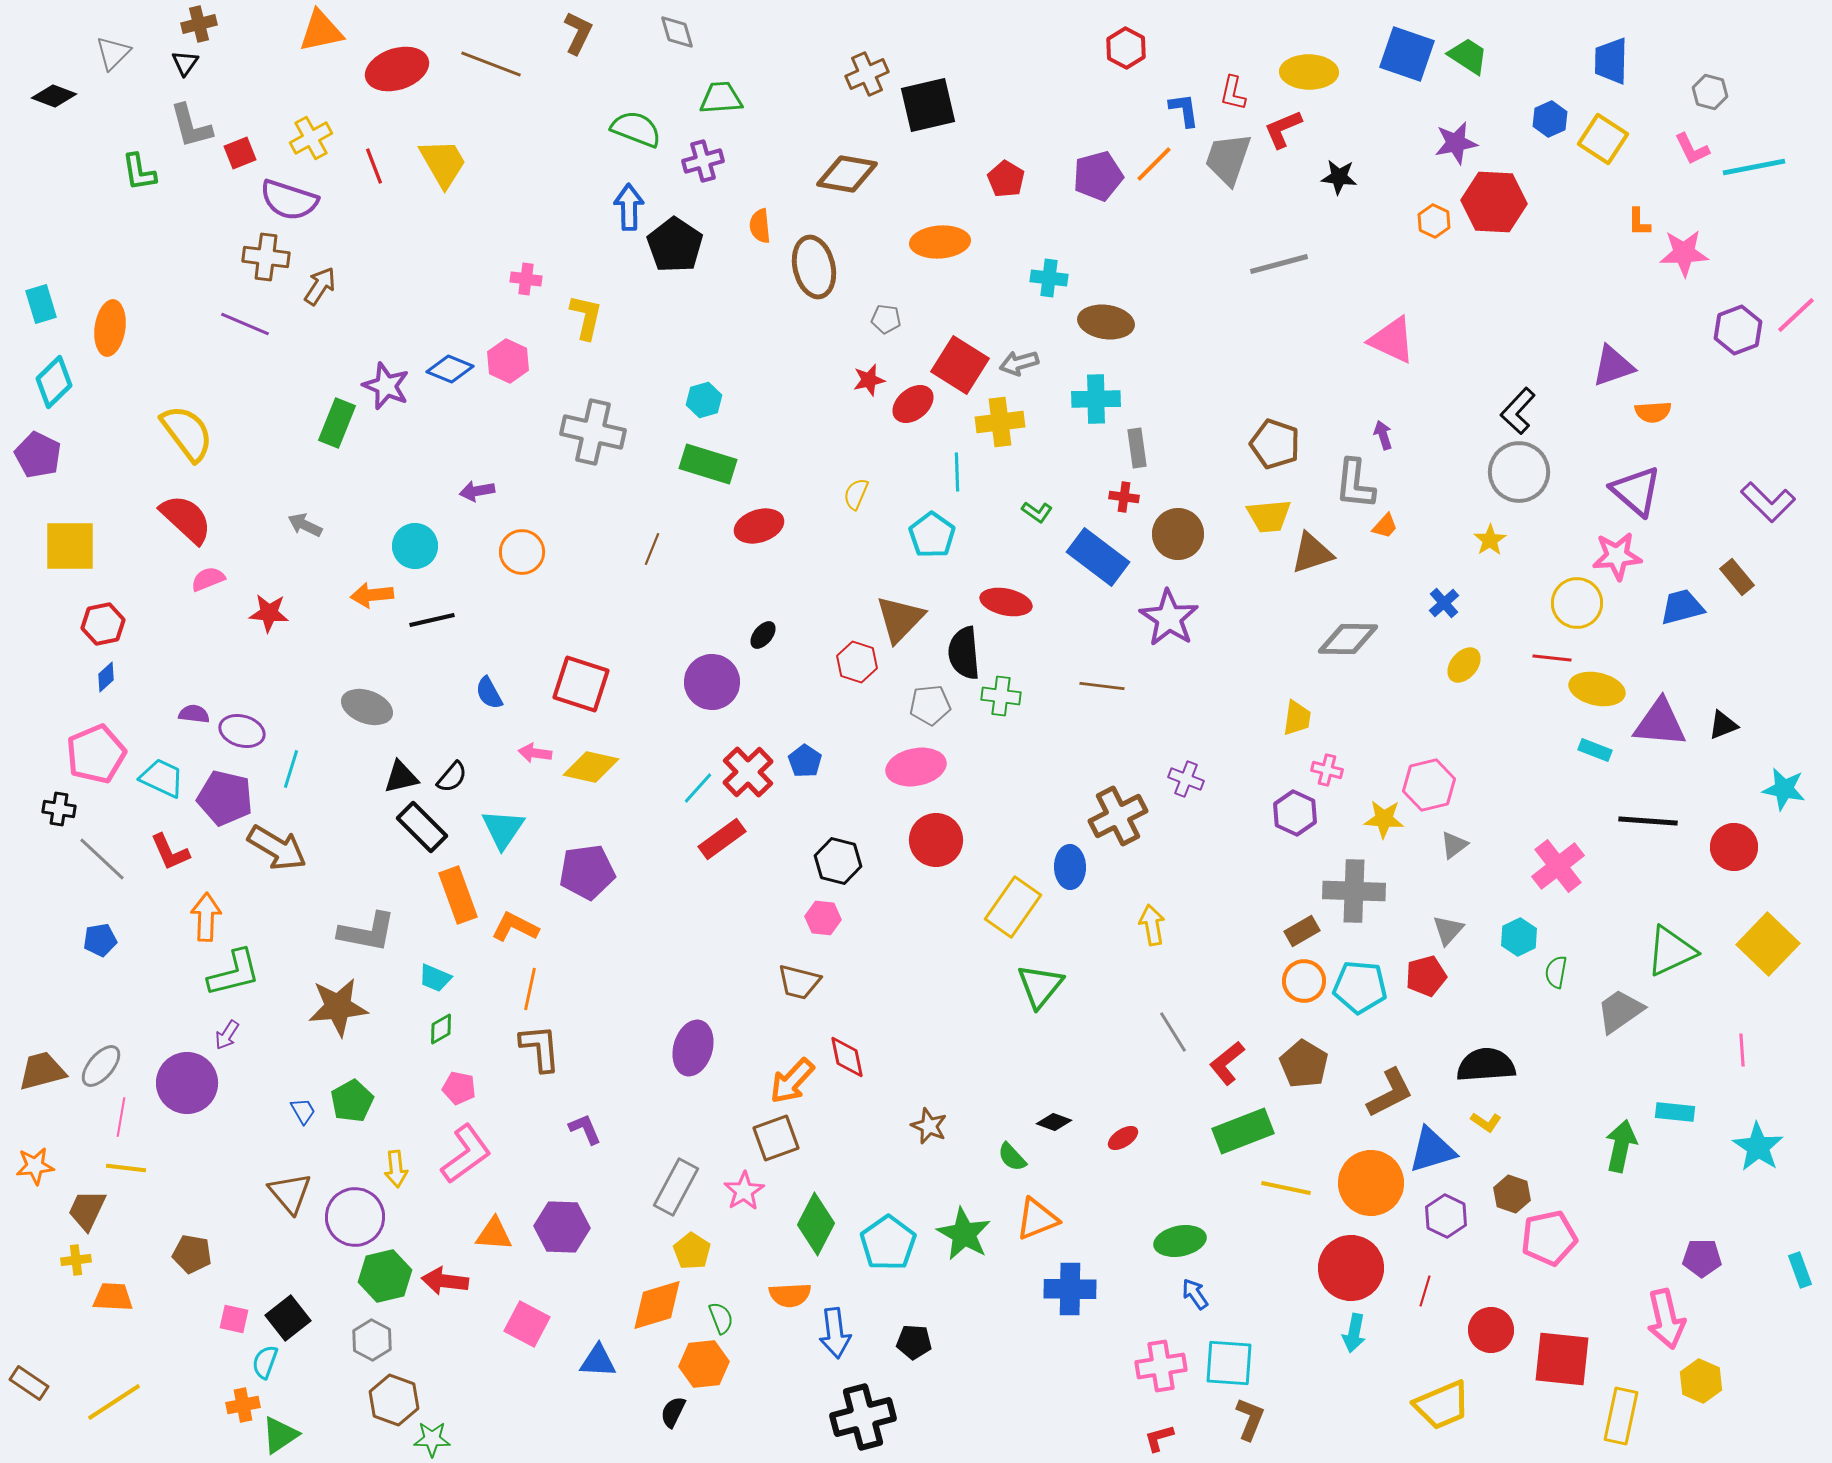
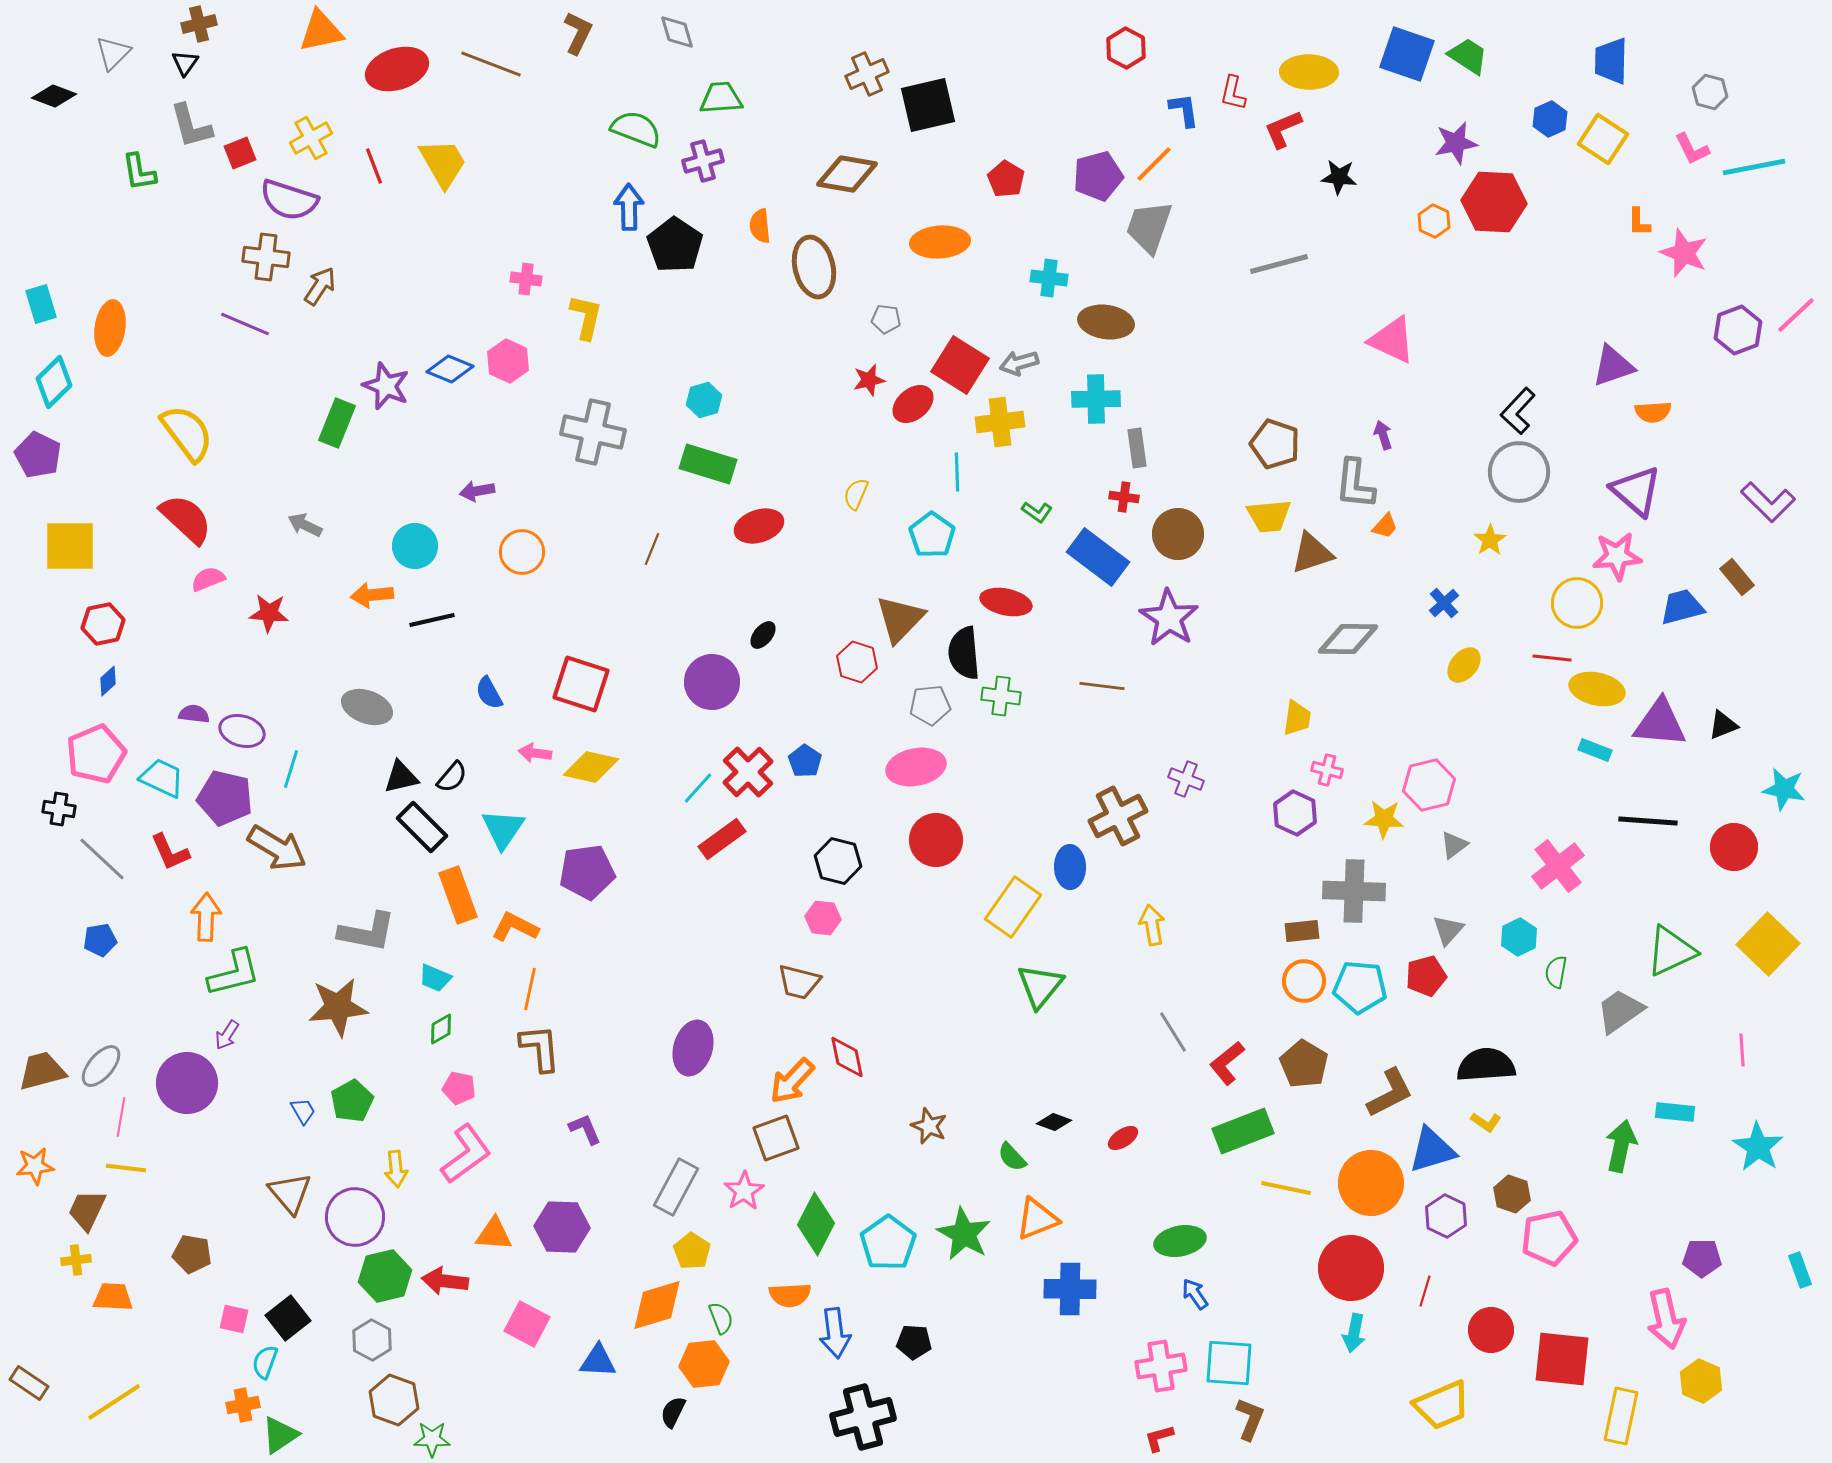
gray trapezoid at (1228, 159): moved 79 px left, 68 px down
pink star at (1684, 253): rotated 24 degrees clockwise
blue diamond at (106, 677): moved 2 px right, 4 px down
brown rectangle at (1302, 931): rotated 24 degrees clockwise
